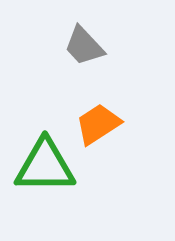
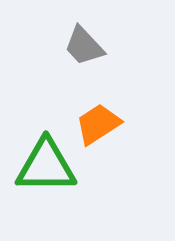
green triangle: moved 1 px right
